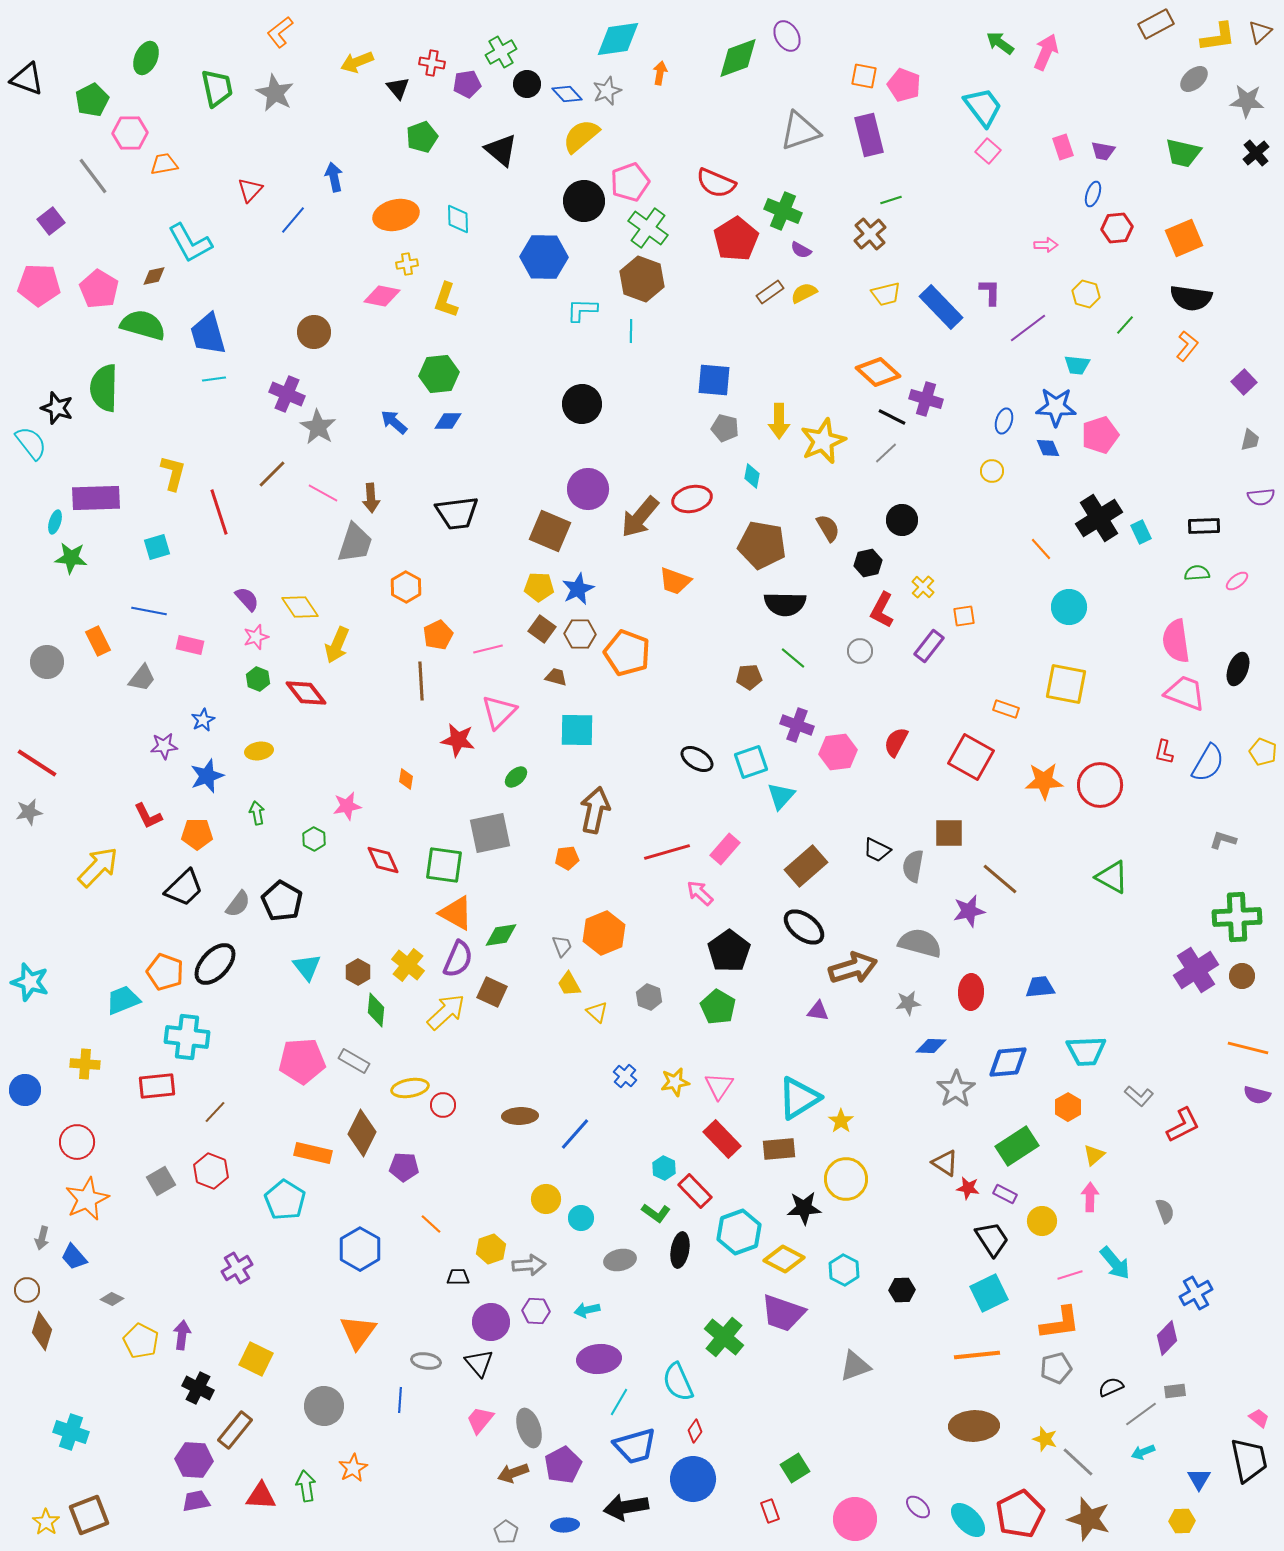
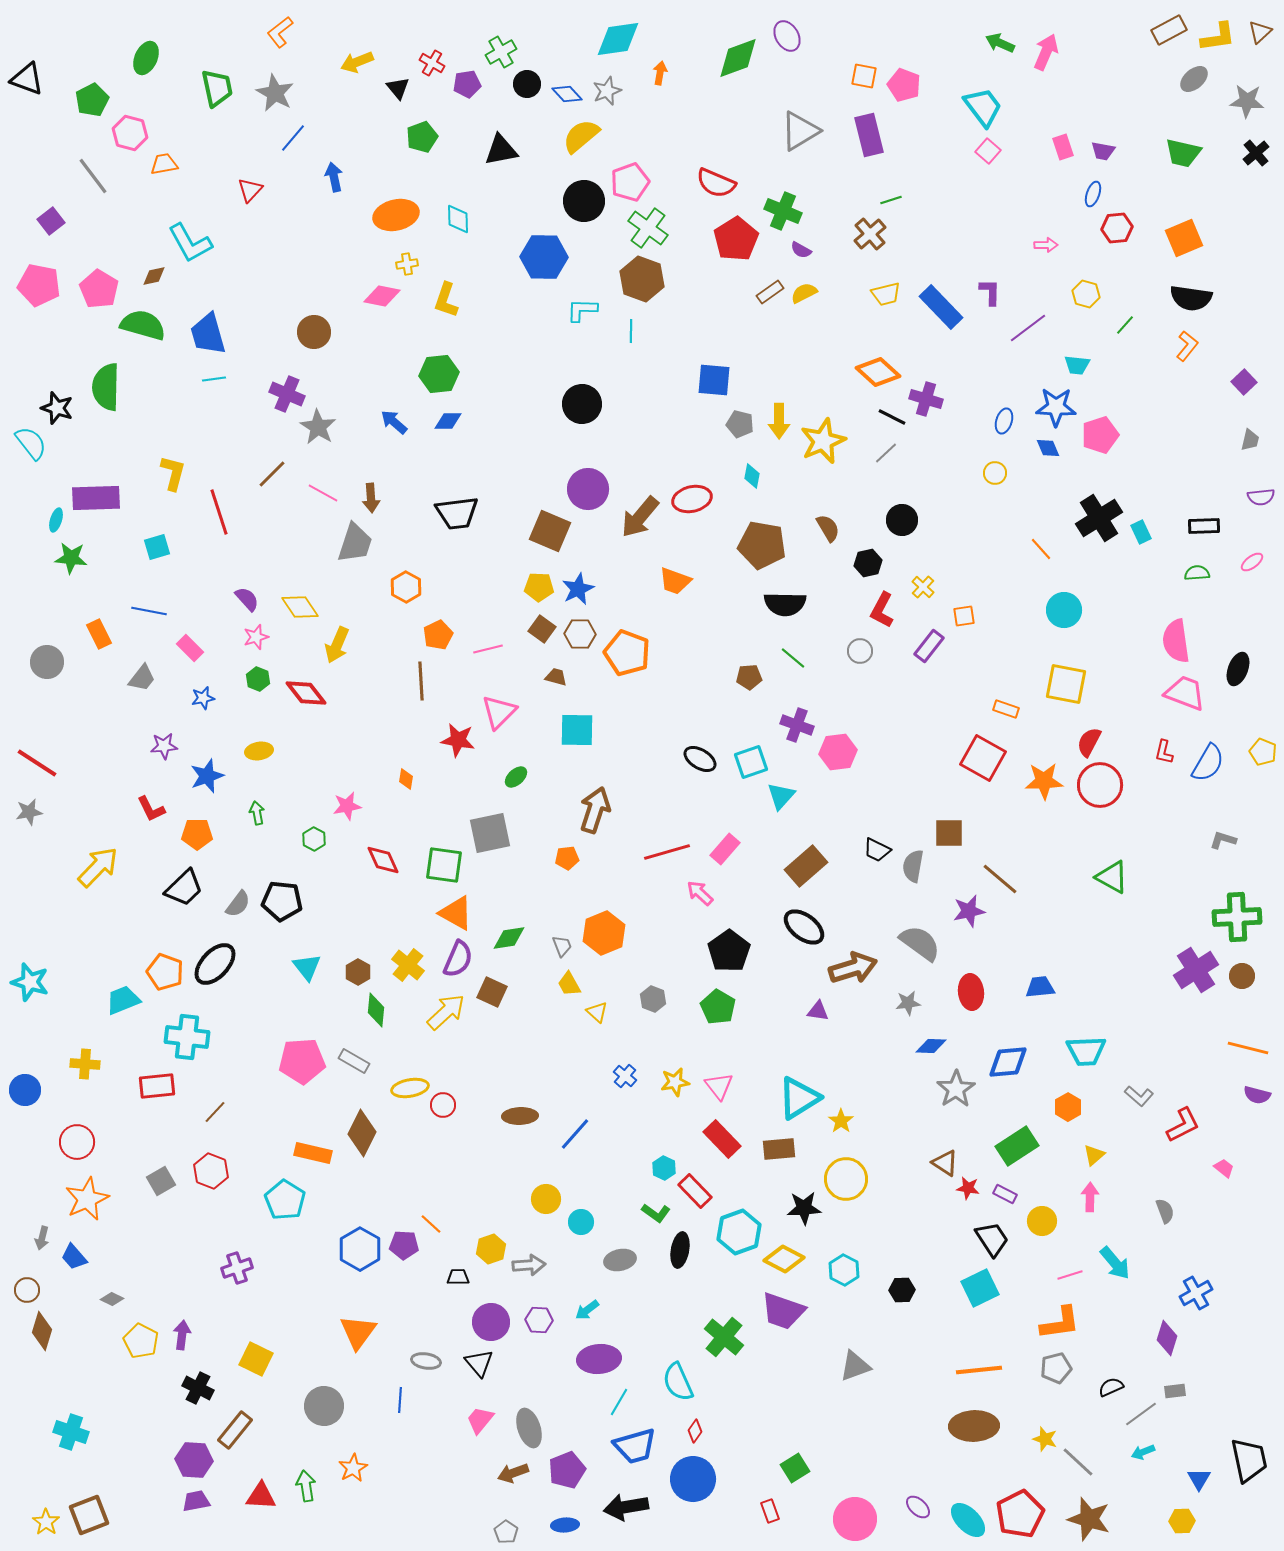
brown rectangle at (1156, 24): moved 13 px right, 6 px down
green arrow at (1000, 43): rotated 12 degrees counterclockwise
red cross at (432, 63): rotated 20 degrees clockwise
gray triangle at (800, 131): rotated 12 degrees counterclockwise
pink hexagon at (130, 133): rotated 16 degrees clockwise
black triangle at (501, 150): rotated 51 degrees counterclockwise
blue line at (293, 220): moved 82 px up
pink pentagon at (39, 285): rotated 9 degrees clockwise
green semicircle at (104, 388): moved 2 px right, 1 px up
gray pentagon at (725, 428): moved 15 px right, 4 px up
yellow circle at (992, 471): moved 3 px right, 2 px down
cyan ellipse at (55, 522): moved 1 px right, 2 px up
pink ellipse at (1237, 581): moved 15 px right, 19 px up
cyan circle at (1069, 607): moved 5 px left, 3 px down
orange rectangle at (98, 641): moved 1 px right, 7 px up
pink rectangle at (190, 645): moved 3 px down; rotated 32 degrees clockwise
blue star at (203, 720): moved 22 px up; rotated 15 degrees clockwise
red semicircle at (896, 742): moved 193 px right
red square at (971, 757): moved 12 px right, 1 px down
black ellipse at (697, 759): moved 3 px right
brown arrow at (595, 810): rotated 6 degrees clockwise
red L-shape at (148, 816): moved 3 px right, 7 px up
black pentagon at (282, 901): rotated 24 degrees counterclockwise
green diamond at (501, 935): moved 8 px right, 3 px down
gray semicircle at (920, 943): rotated 21 degrees clockwise
red ellipse at (971, 992): rotated 8 degrees counterclockwise
gray hexagon at (649, 997): moved 4 px right, 2 px down
pink triangle at (719, 1086): rotated 12 degrees counterclockwise
purple pentagon at (404, 1167): moved 78 px down
cyan circle at (581, 1218): moved 4 px down
purple cross at (237, 1268): rotated 12 degrees clockwise
cyan square at (989, 1293): moved 9 px left, 5 px up
cyan arrow at (587, 1310): rotated 25 degrees counterclockwise
purple hexagon at (536, 1311): moved 3 px right, 9 px down
purple trapezoid at (783, 1313): moved 2 px up
purple diamond at (1167, 1338): rotated 28 degrees counterclockwise
orange line at (977, 1355): moved 2 px right, 15 px down
pink trapezoid at (1259, 1418): moved 35 px left, 250 px up
purple pentagon at (563, 1465): moved 4 px right, 5 px down; rotated 6 degrees clockwise
